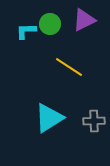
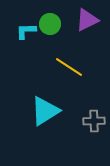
purple triangle: moved 3 px right
cyan triangle: moved 4 px left, 7 px up
